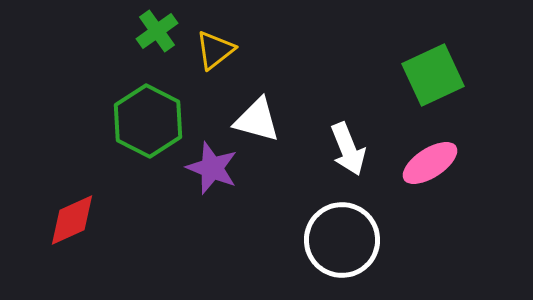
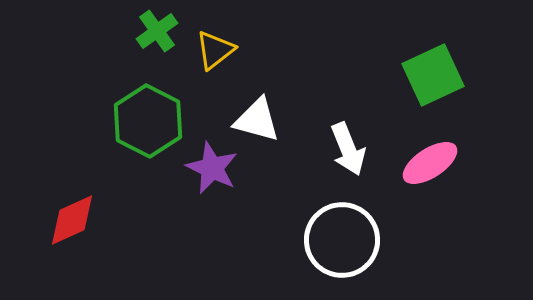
purple star: rotated 4 degrees clockwise
